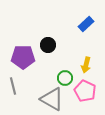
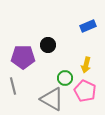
blue rectangle: moved 2 px right, 2 px down; rotated 21 degrees clockwise
